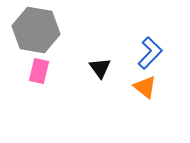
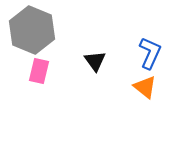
gray hexagon: moved 4 px left; rotated 12 degrees clockwise
blue L-shape: rotated 20 degrees counterclockwise
black triangle: moved 5 px left, 7 px up
